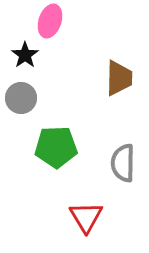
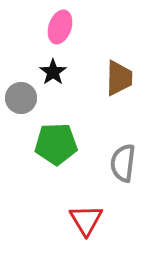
pink ellipse: moved 10 px right, 6 px down
black star: moved 28 px right, 17 px down
green pentagon: moved 3 px up
gray semicircle: rotated 6 degrees clockwise
red triangle: moved 3 px down
